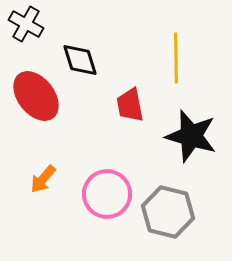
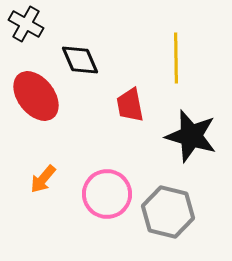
black diamond: rotated 6 degrees counterclockwise
